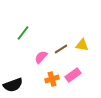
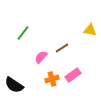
yellow triangle: moved 8 px right, 15 px up
brown line: moved 1 px right, 1 px up
black semicircle: moved 1 px right; rotated 54 degrees clockwise
